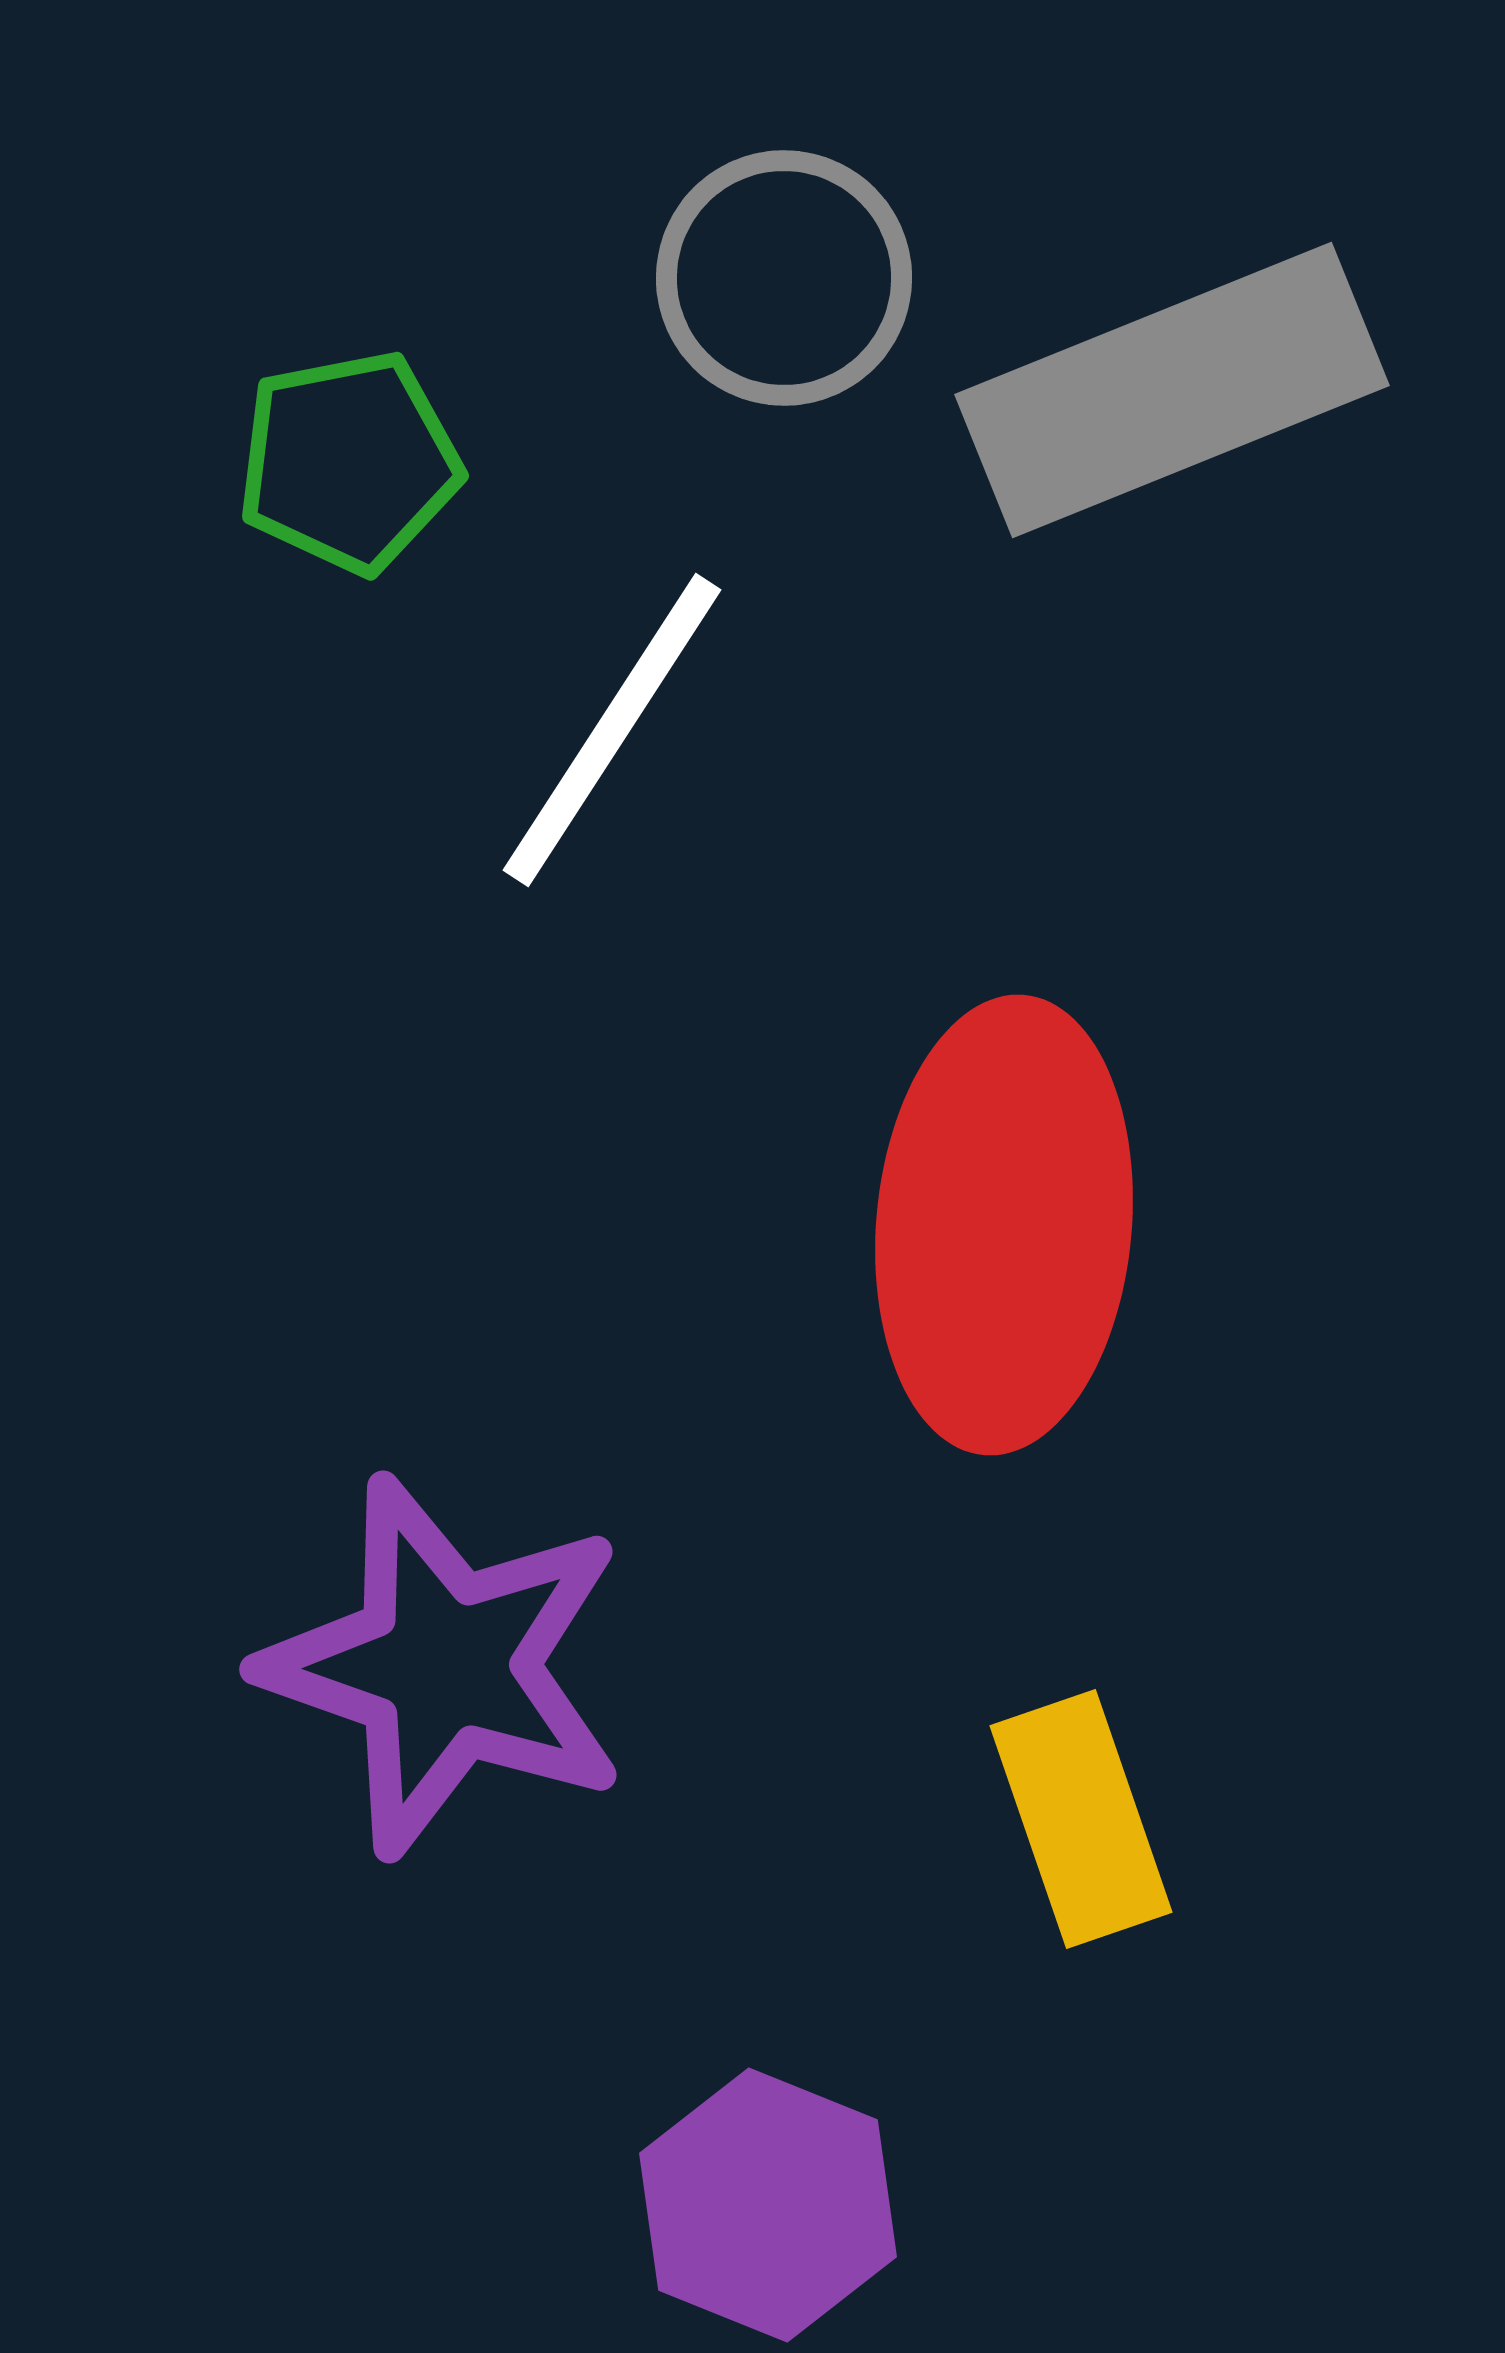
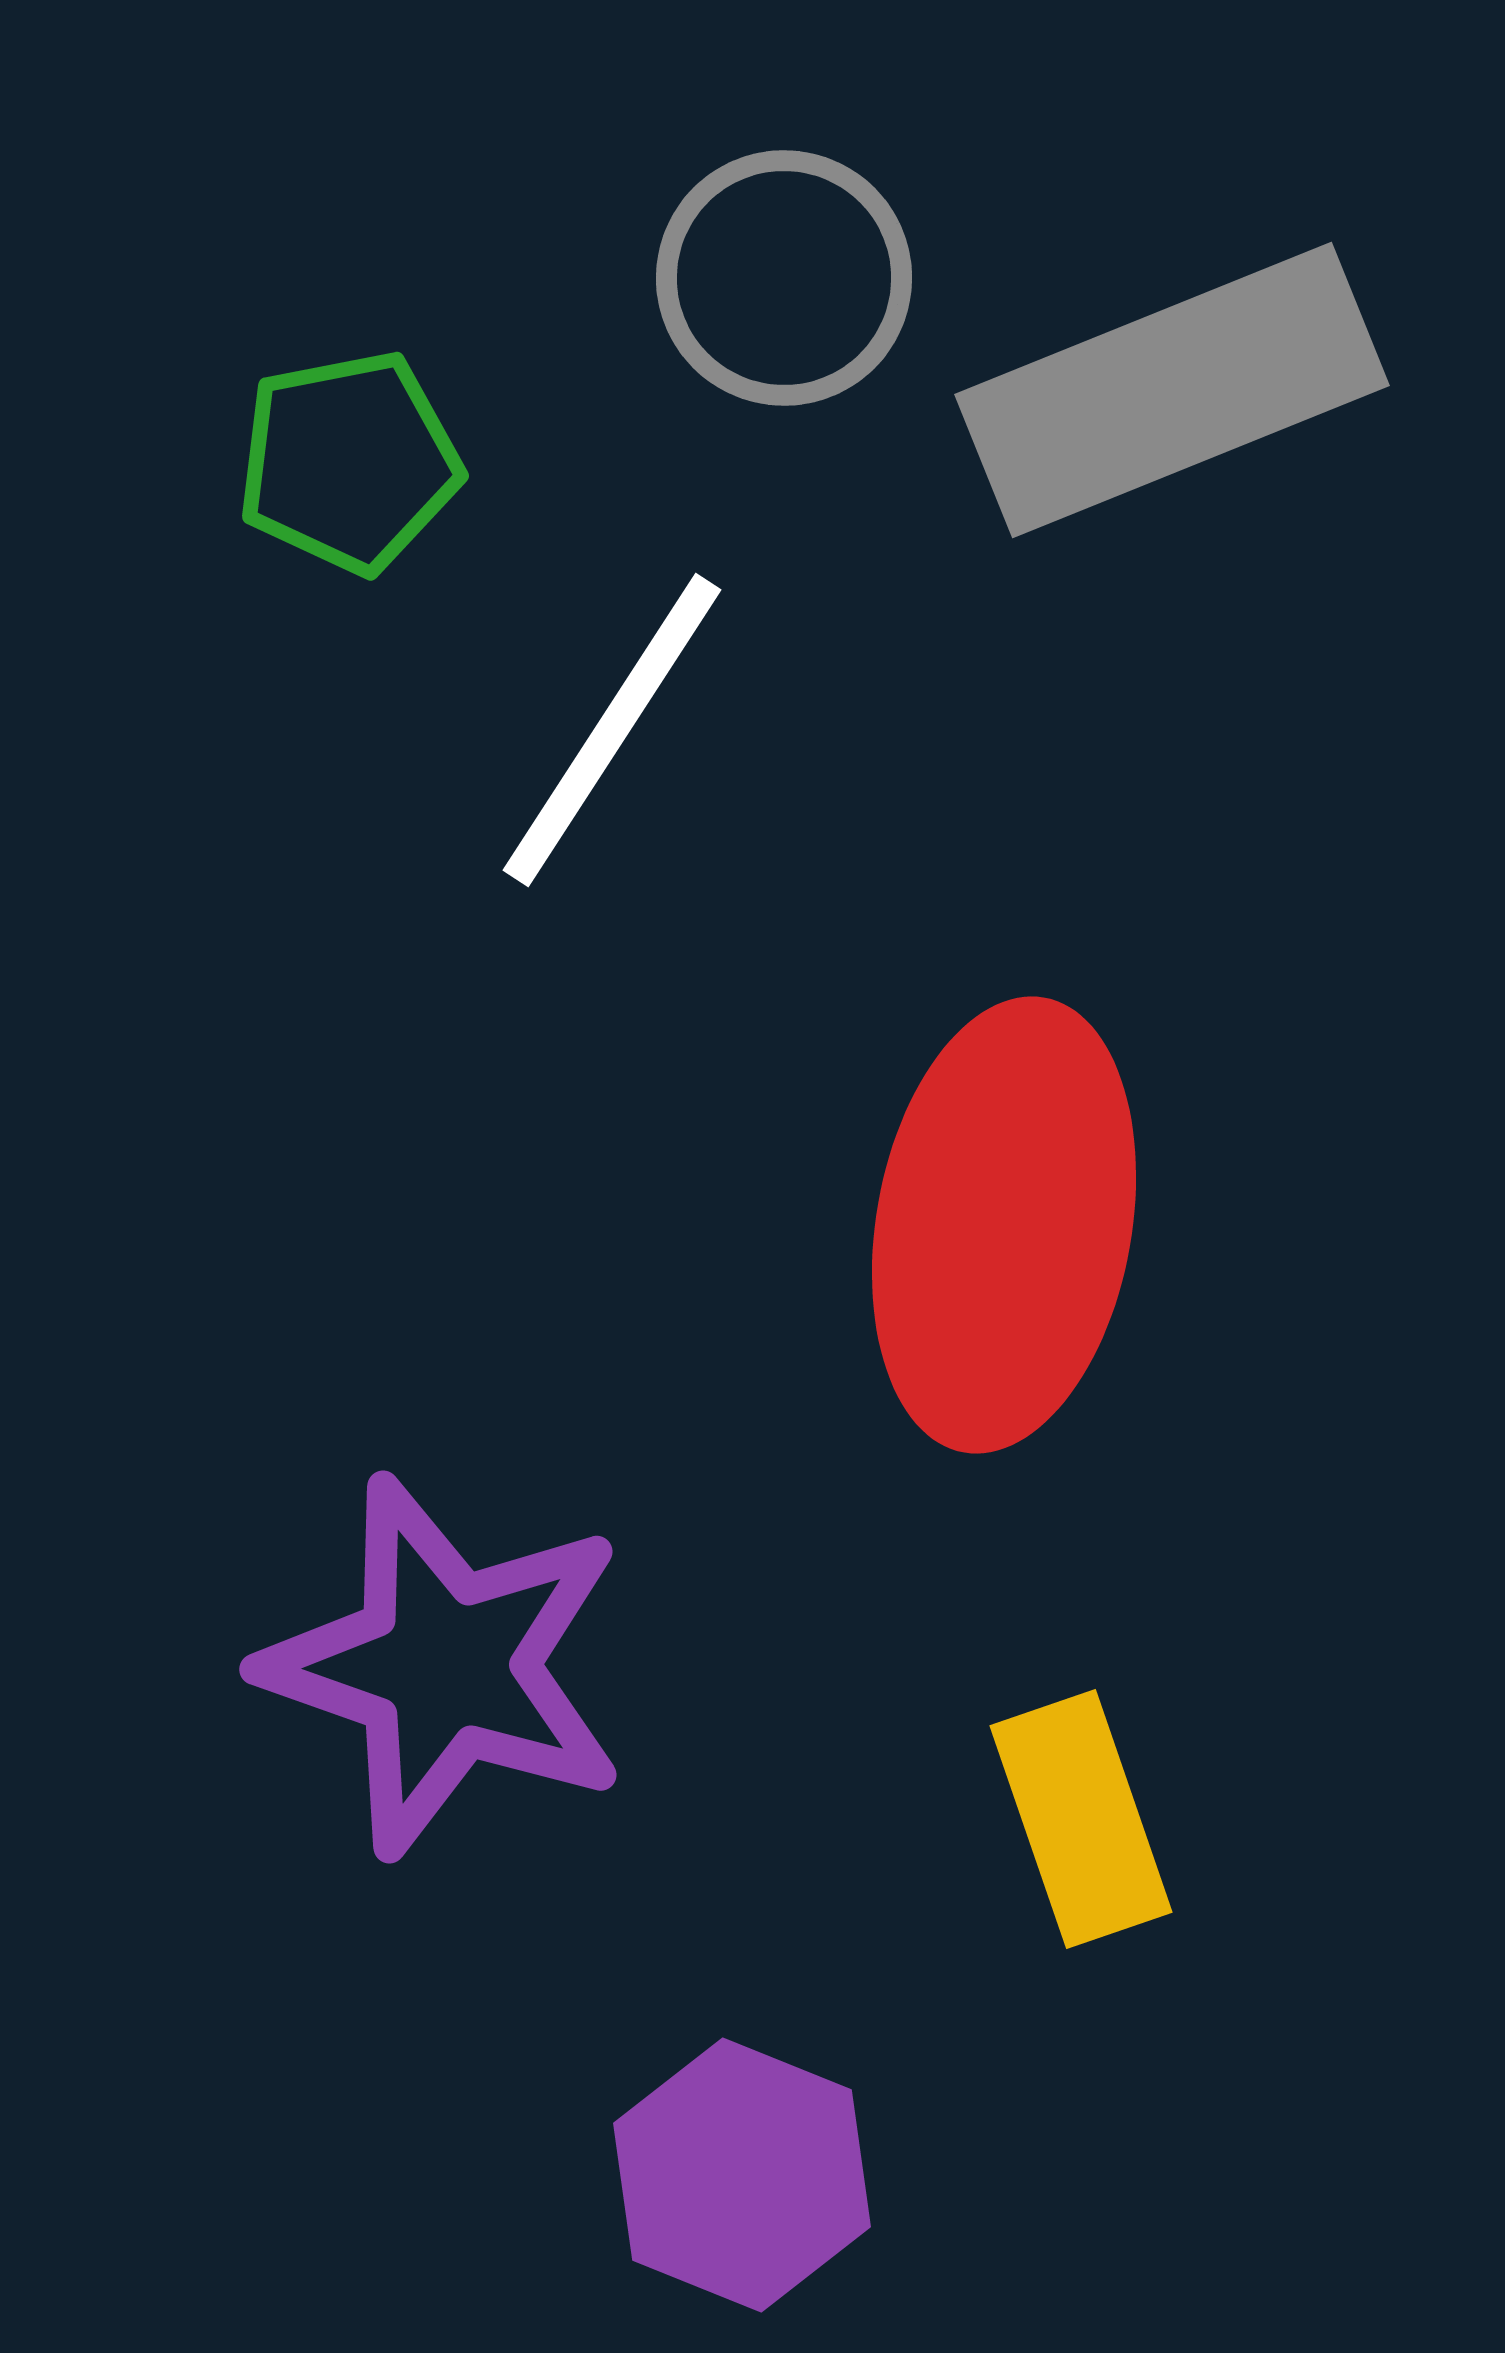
red ellipse: rotated 5 degrees clockwise
purple hexagon: moved 26 px left, 30 px up
